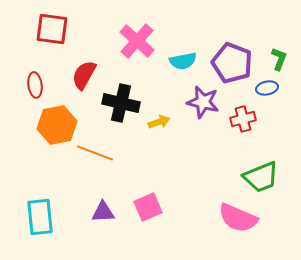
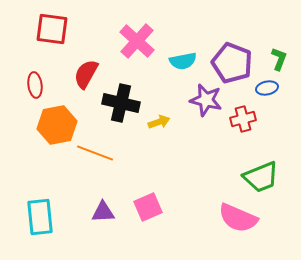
red semicircle: moved 2 px right, 1 px up
purple star: moved 3 px right, 2 px up
